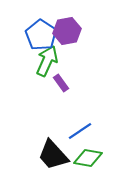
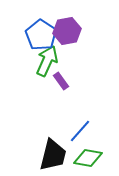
purple rectangle: moved 2 px up
blue line: rotated 15 degrees counterclockwise
black trapezoid: rotated 124 degrees counterclockwise
